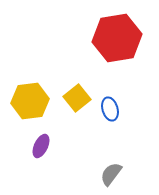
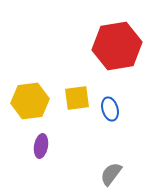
red hexagon: moved 8 px down
yellow square: rotated 32 degrees clockwise
purple ellipse: rotated 15 degrees counterclockwise
